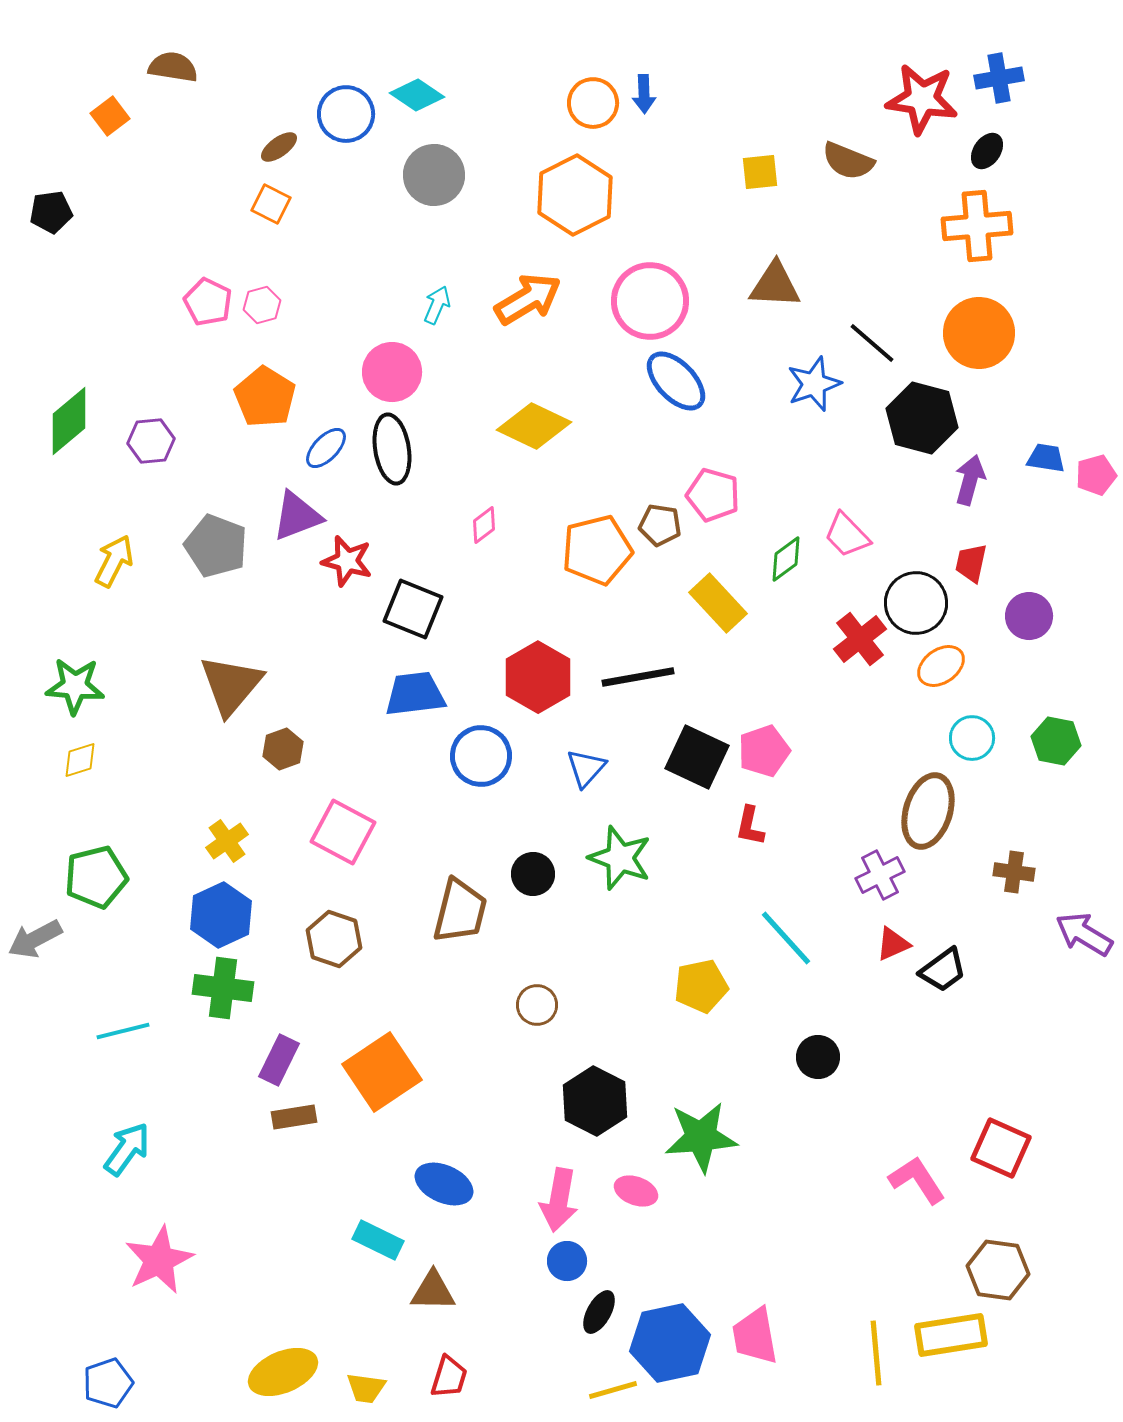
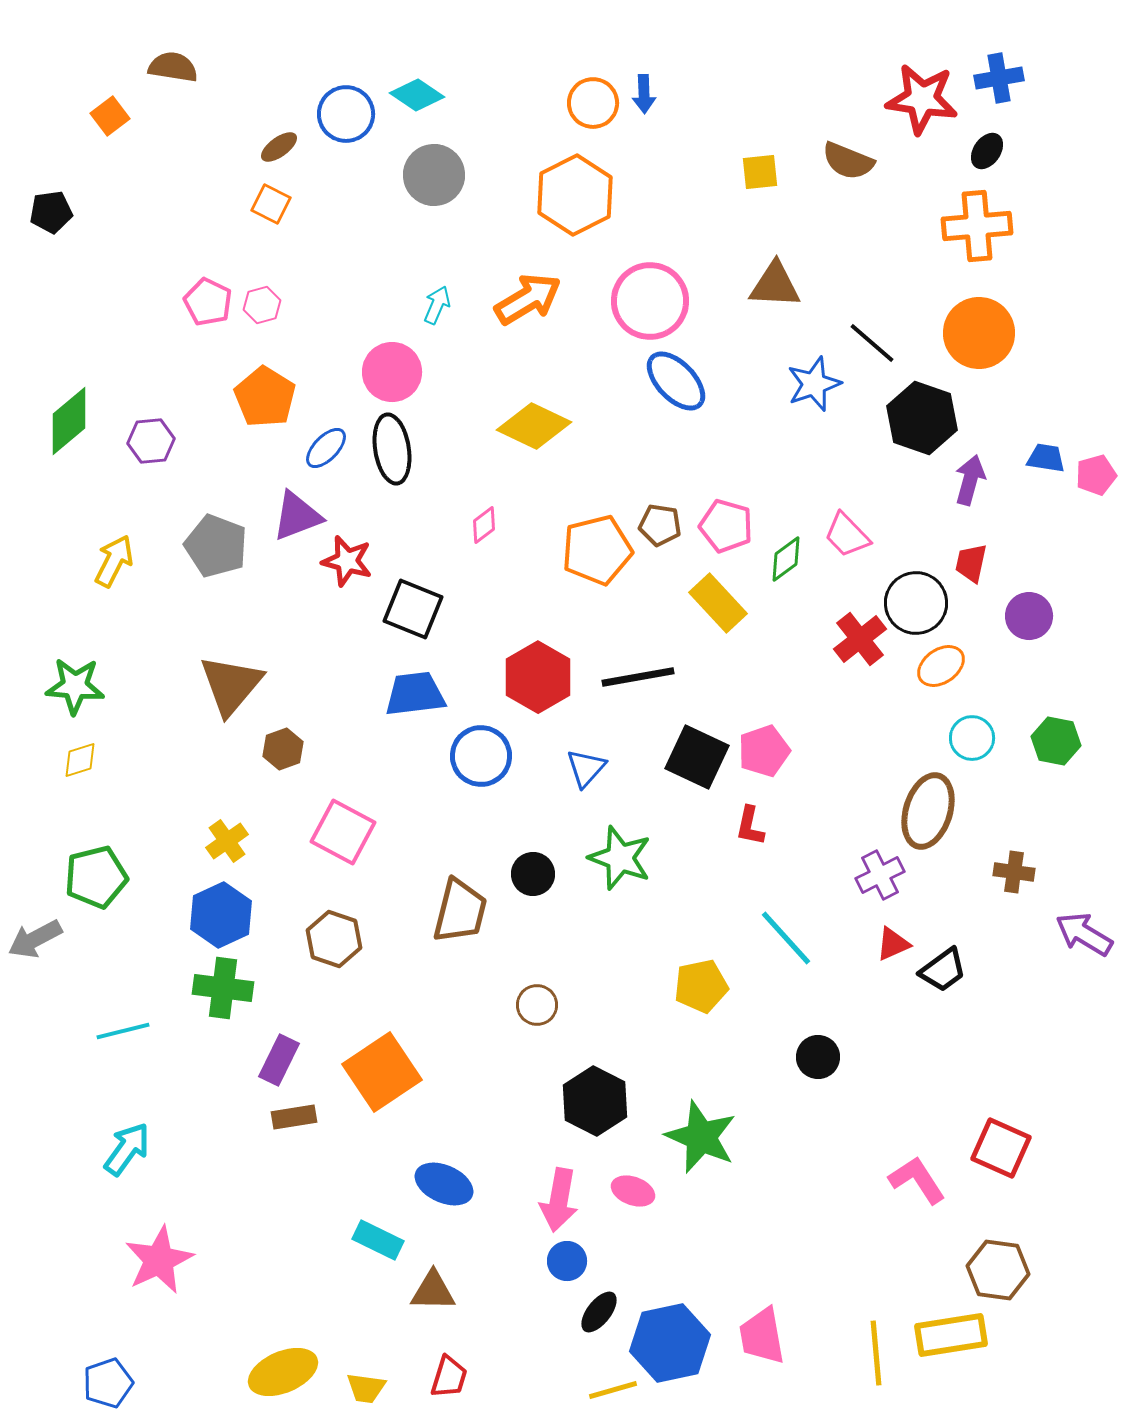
black hexagon at (922, 418): rotated 4 degrees clockwise
pink pentagon at (713, 495): moved 13 px right, 31 px down
green star at (701, 1137): rotated 28 degrees clockwise
pink ellipse at (636, 1191): moved 3 px left
black ellipse at (599, 1312): rotated 9 degrees clockwise
pink trapezoid at (755, 1336): moved 7 px right
